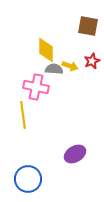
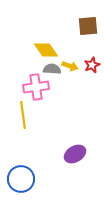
brown square: rotated 15 degrees counterclockwise
yellow diamond: rotated 35 degrees counterclockwise
red star: moved 4 px down
gray semicircle: moved 2 px left
pink cross: rotated 20 degrees counterclockwise
blue circle: moved 7 px left
